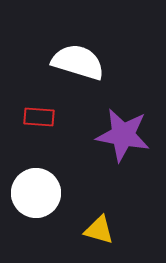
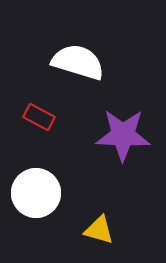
red rectangle: rotated 24 degrees clockwise
purple star: rotated 8 degrees counterclockwise
